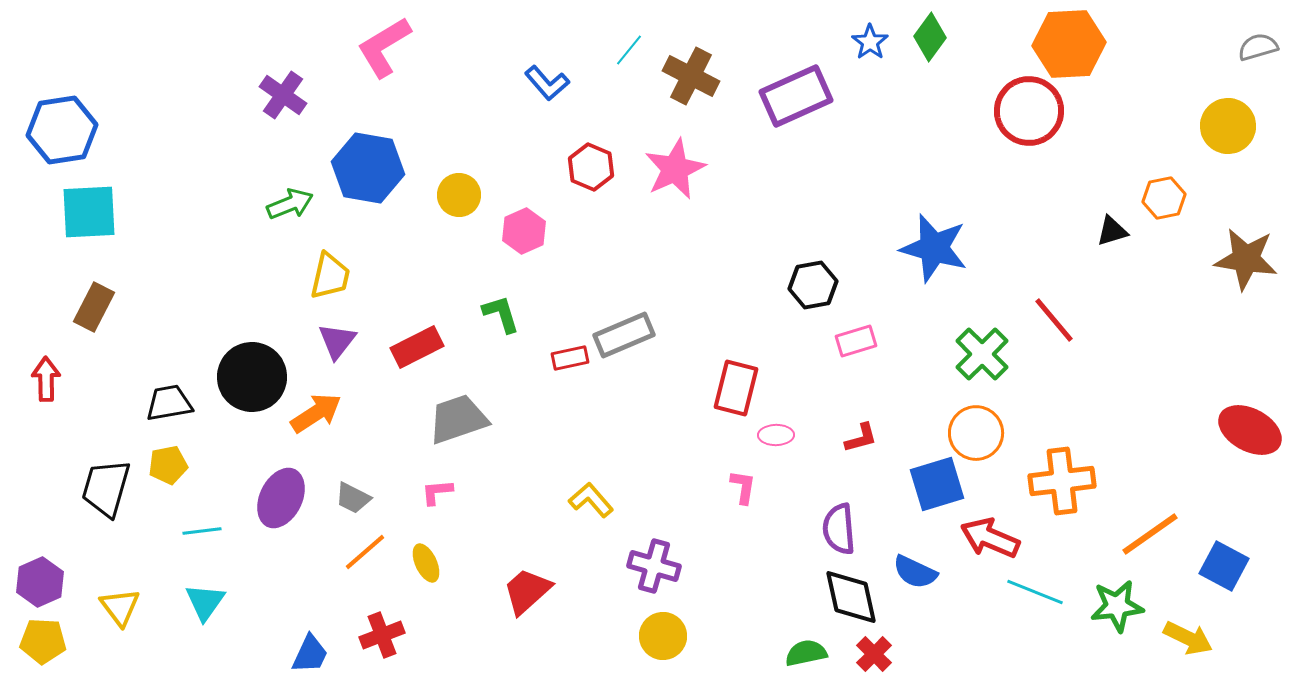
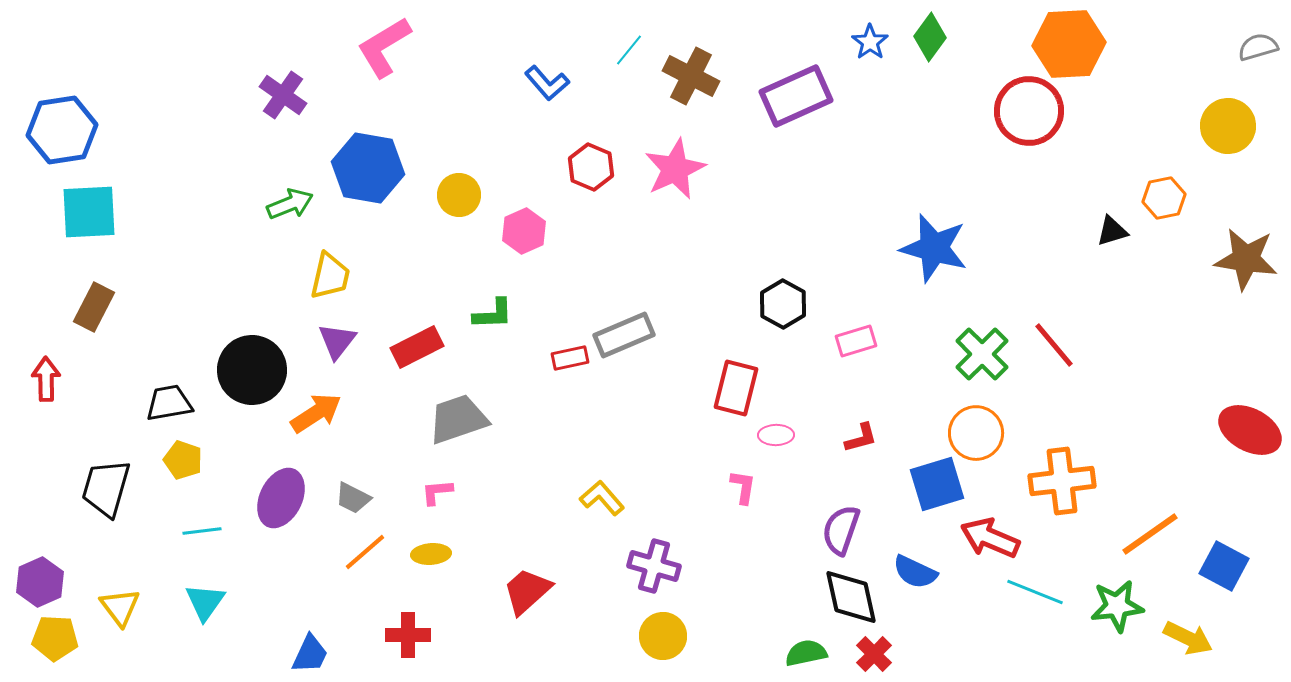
black hexagon at (813, 285): moved 30 px left, 19 px down; rotated 21 degrees counterclockwise
green L-shape at (501, 314): moved 8 px left; rotated 105 degrees clockwise
red line at (1054, 320): moved 25 px down
black circle at (252, 377): moved 7 px up
yellow pentagon at (168, 465): moved 15 px right, 5 px up; rotated 30 degrees clockwise
yellow L-shape at (591, 500): moved 11 px right, 2 px up
purple semicircle at (839, 529): moved 2 px right, 1 px down; rotated 24 degrees clockwise
yellow ellipse at (426, 563): moved 5 px right, 9 px up; rotated 69 degrees counterclockwise
red cross at (382, 635): moved 26 px right; rotated 21 degrees clockwise
yellow pentagon at (43, 641): moved 12 px right, 3 px up
